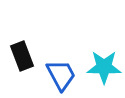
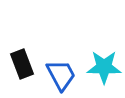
black rectangle: moved 8 px down
